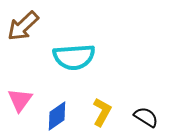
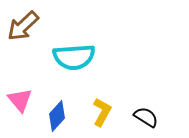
pink triangle: rotated 16 degrees counterclockwise
blue diamond: rotated 12 degrees counterclockwise
